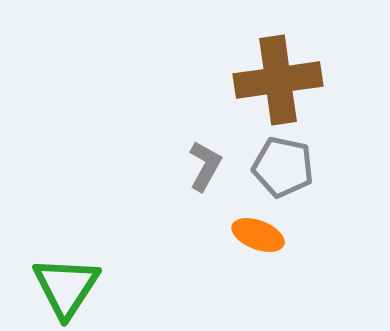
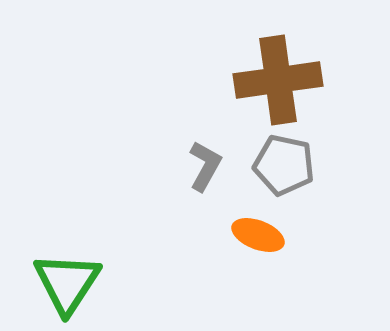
gray pentagon: moved 1 px right, 2 px up
green triangle: moved 1 px right, 4 px up
